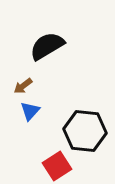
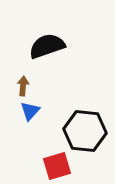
black semicircle: rotated 12 degrees clockwise
brown arrow: rotated 132 degrees clockwise
red square: rotated 16 degrees clockwise
